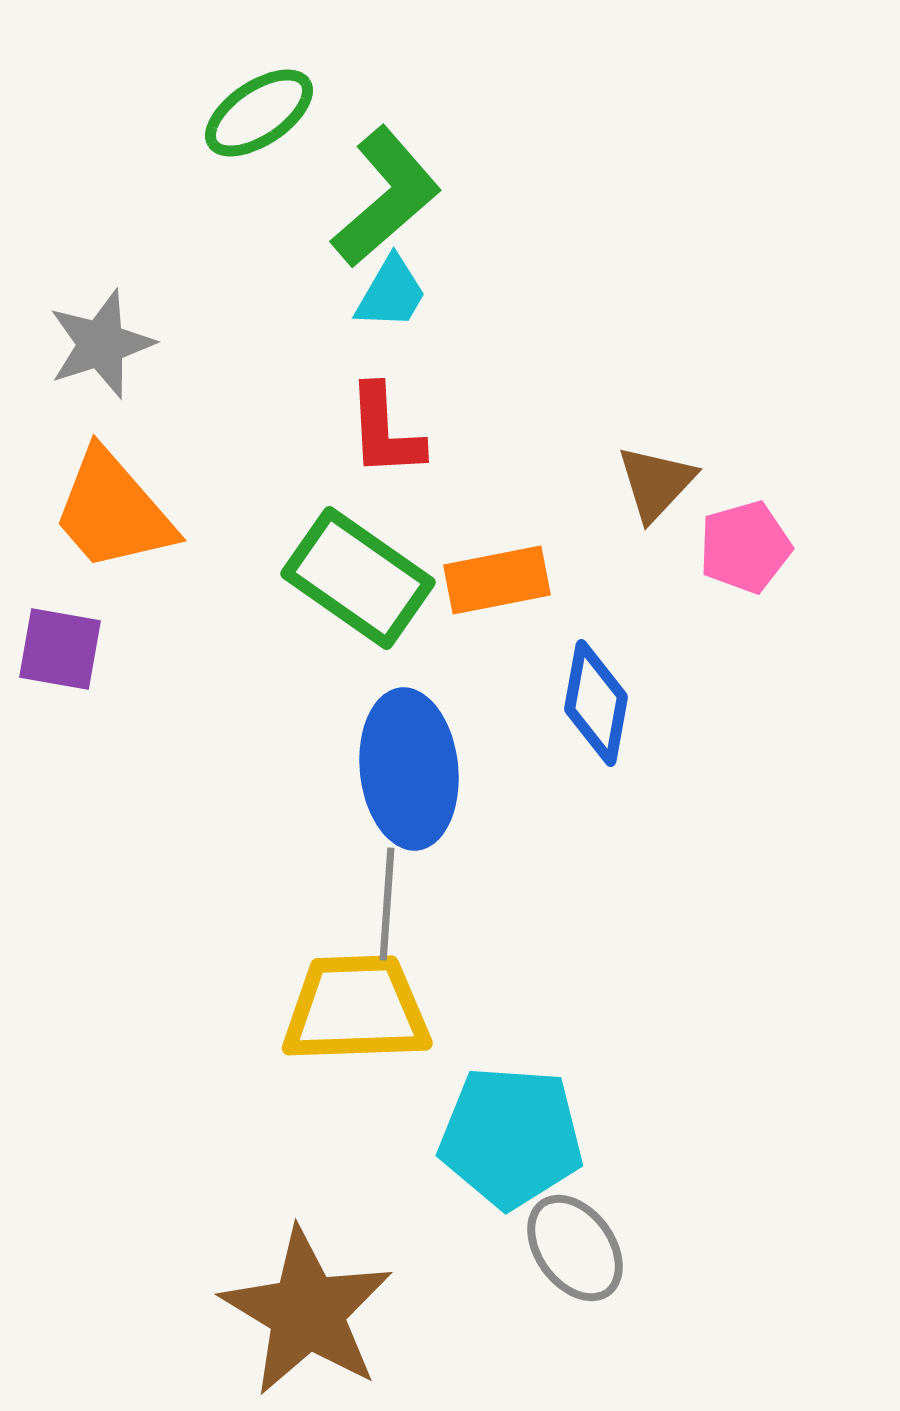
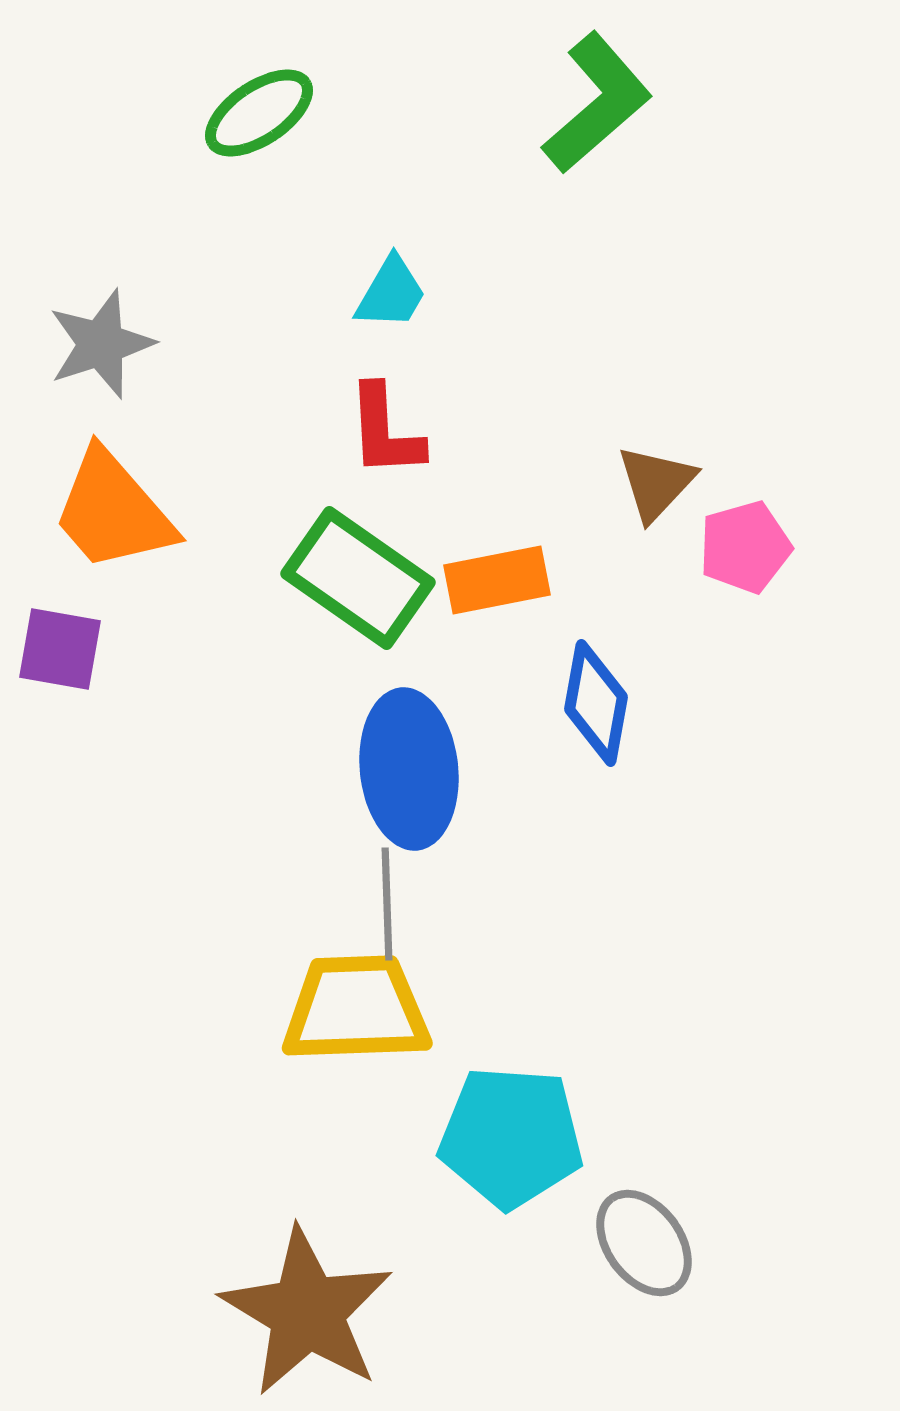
green L-shape: moved 211 px right, 94 px up
gray line: rotated 6 degrees counterclockwise
gray ellipse: moved 69 px right, 5 px up
